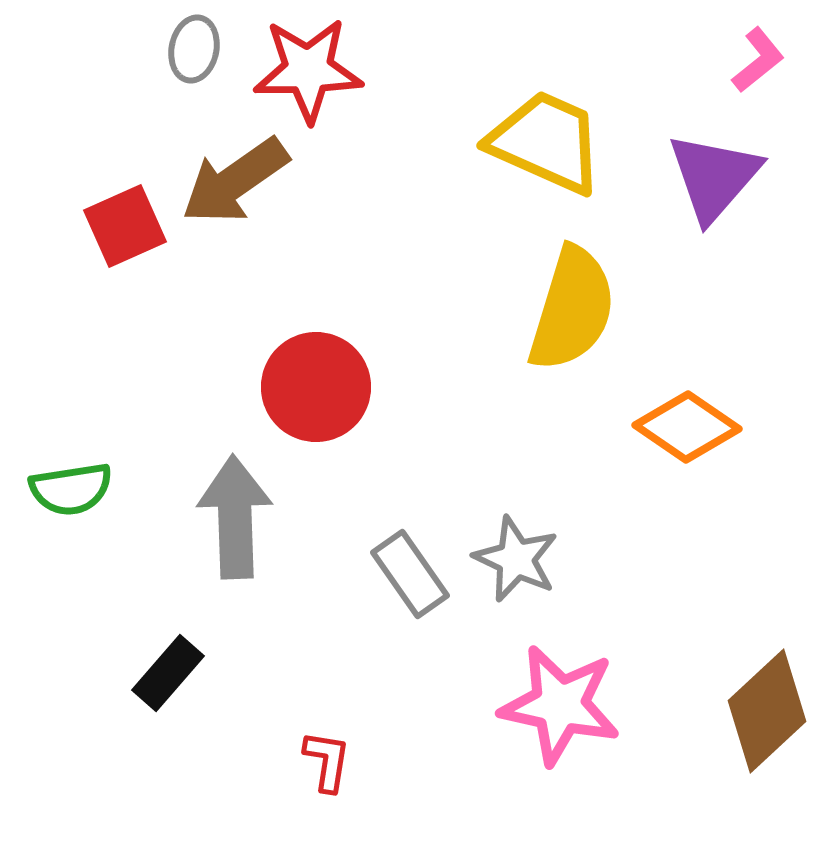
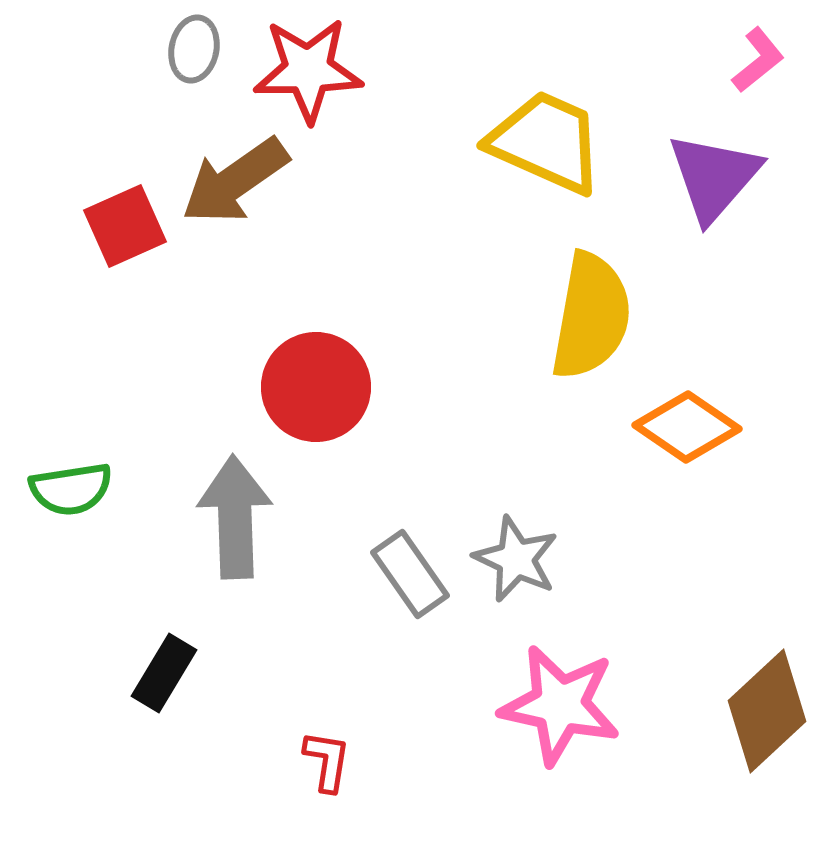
yellow semicircle: moved 19 px right, 7 px down; rotated 7 degrees counterclockwise
black rectangle: moved 4 px left; rotated 10 degrees counterclockwise
